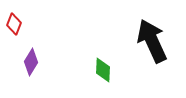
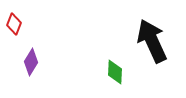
green diamond: moved 12 px right, 2 px down
